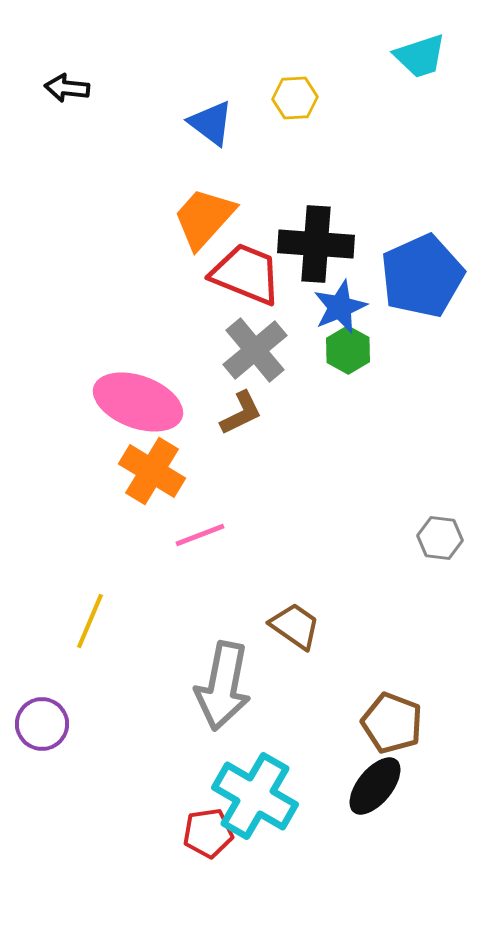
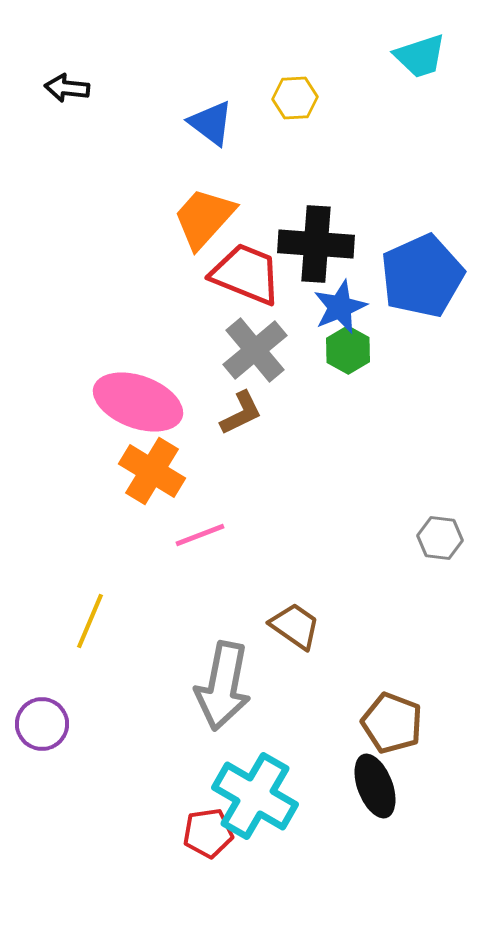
black ellipse: rotated 60 degrees counterclockwise
